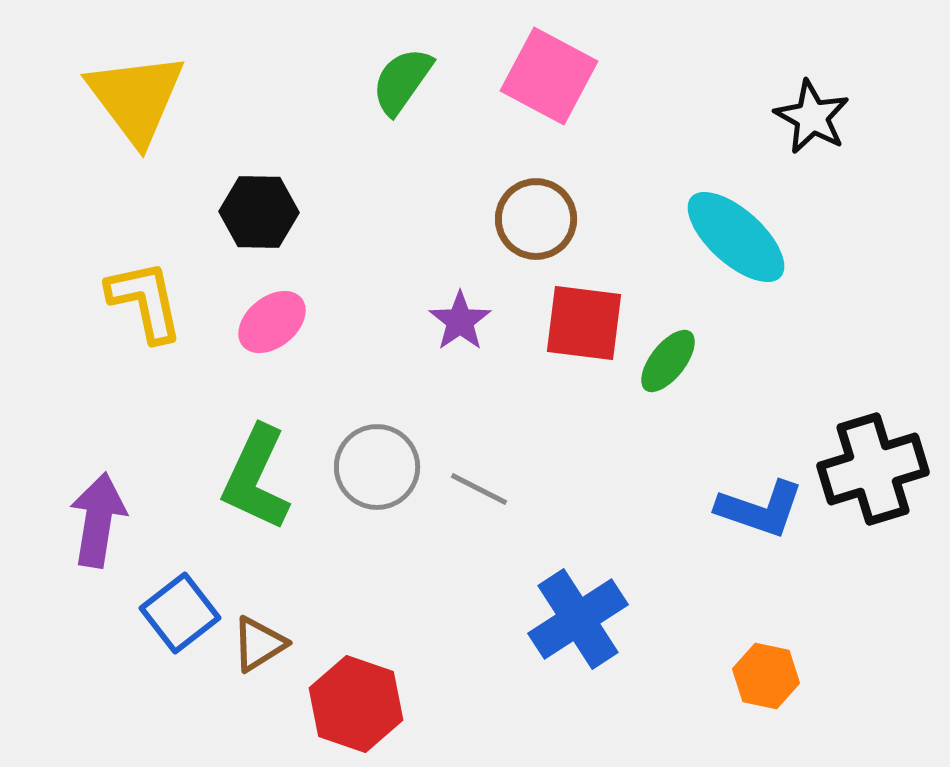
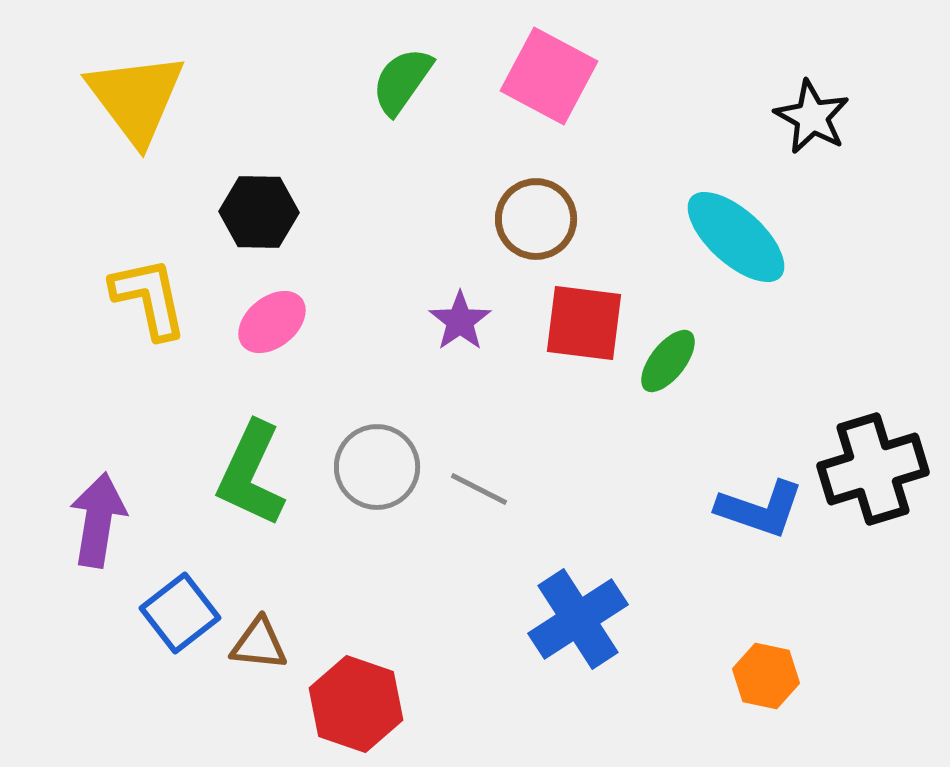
yellow L-shape: moved 4 px right, 3 px up
green L-shape: moved 5 px left, 4 px up
brown triangle: rotated 38 degrees clockwise
